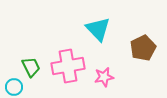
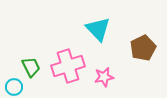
pink cross: rotated 8 degrees counterclockwise
